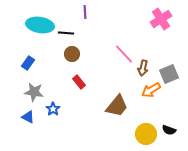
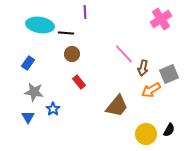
blue triangle: rotated 32 degrees clockwise
black semicircle: rotated 80 degrees counterclockwise
